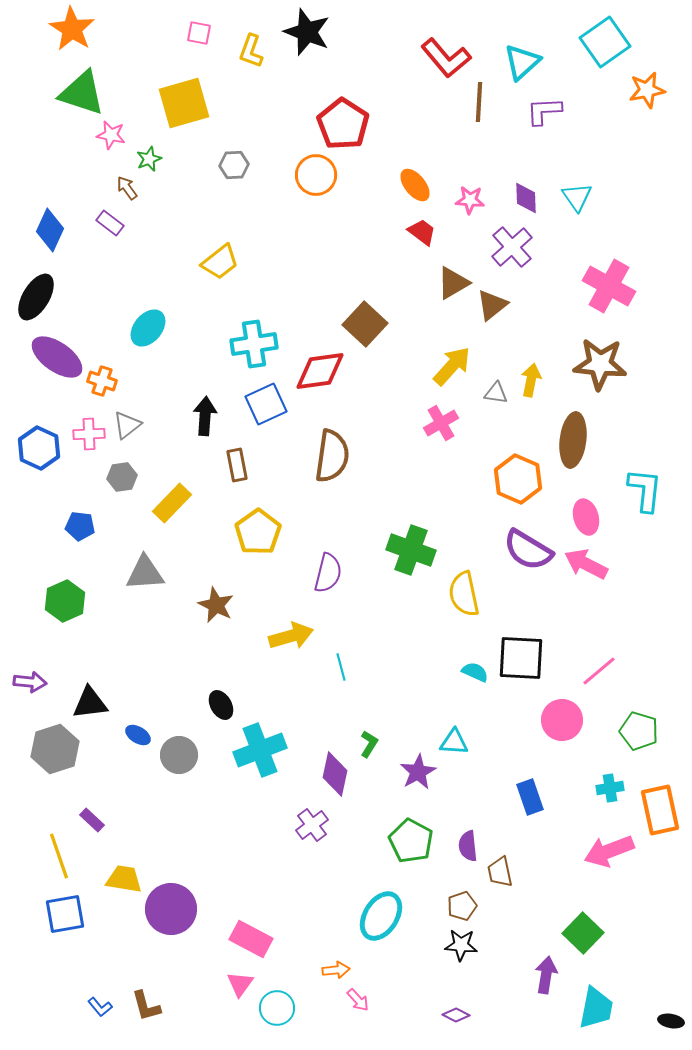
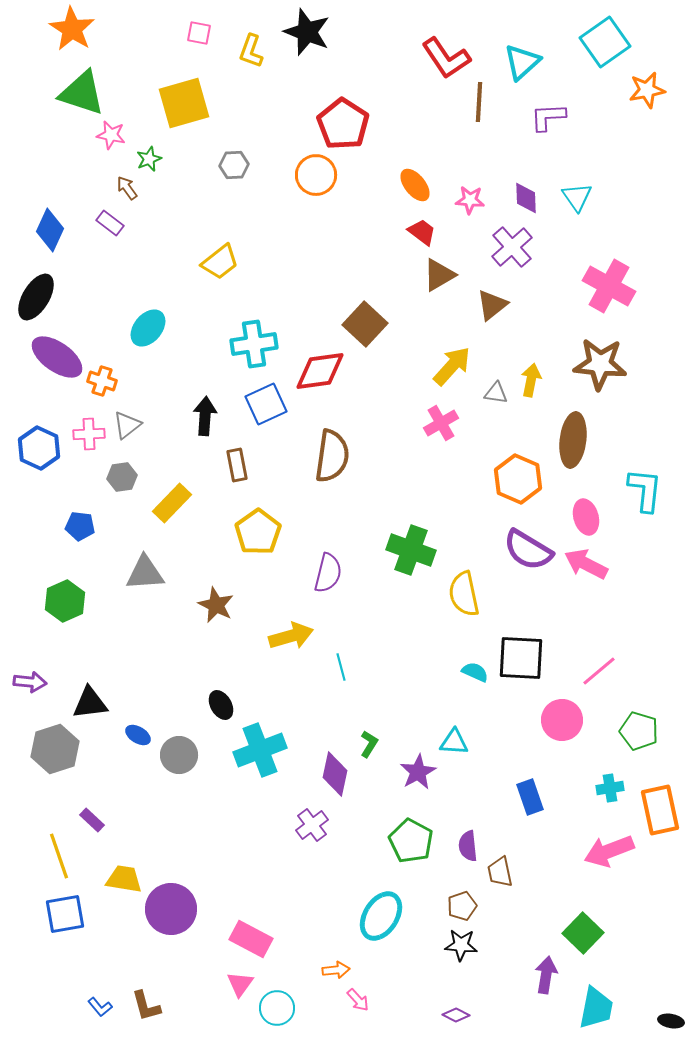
red L-shape at (446, 58): rotated 6 degrees clockwise
purple L-shape at (544, 111): moved 4 px right, 6 px down
brown triangle at (453, 283): moved 14 px left, 8 px up
